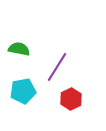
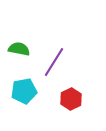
purple line: moved 3 px left, 5 px up
cyan pentagon: moved 1 px right
